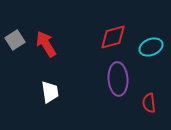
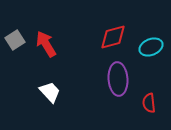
white trapezoid: rotated 35 degrees counterclockwise
